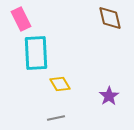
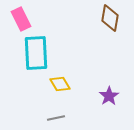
brown diamond: rotated 24 degrees clockwise
